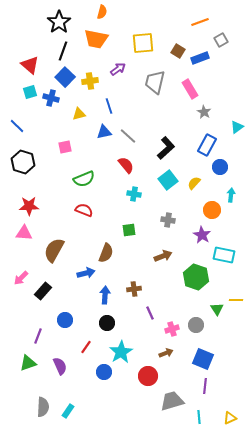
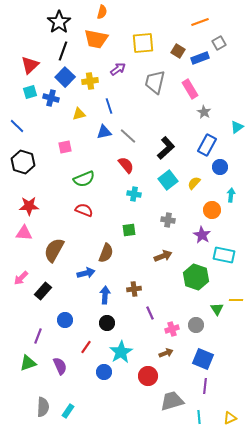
gray square at (221, 40): moved 2 px left, 3 px down
red triangle at (30, 65): rotated 36 degrees clockwise
